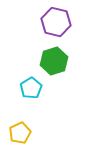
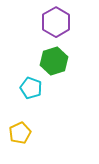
purple hexagon: rotated 16 degrees clockwise
cyan pentagon: rotated 20 degrees counterclockwise
